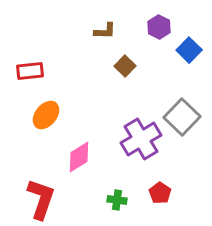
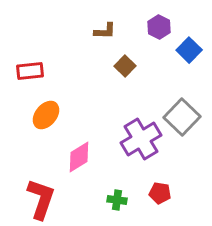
red pentagon: rotated 25 degrees counterclockwise
